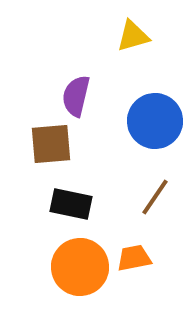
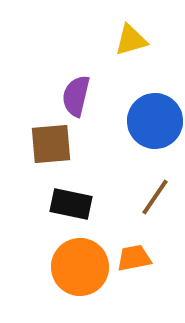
yellow triangle: moved 2 px left, 4 px down
